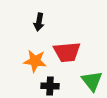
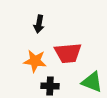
black arrow: moved 2 px down
red trapezoid: moved 1 px right, 1 px down
green triangle: moved 1 px down; rotated 30 degrees counterclockwise
